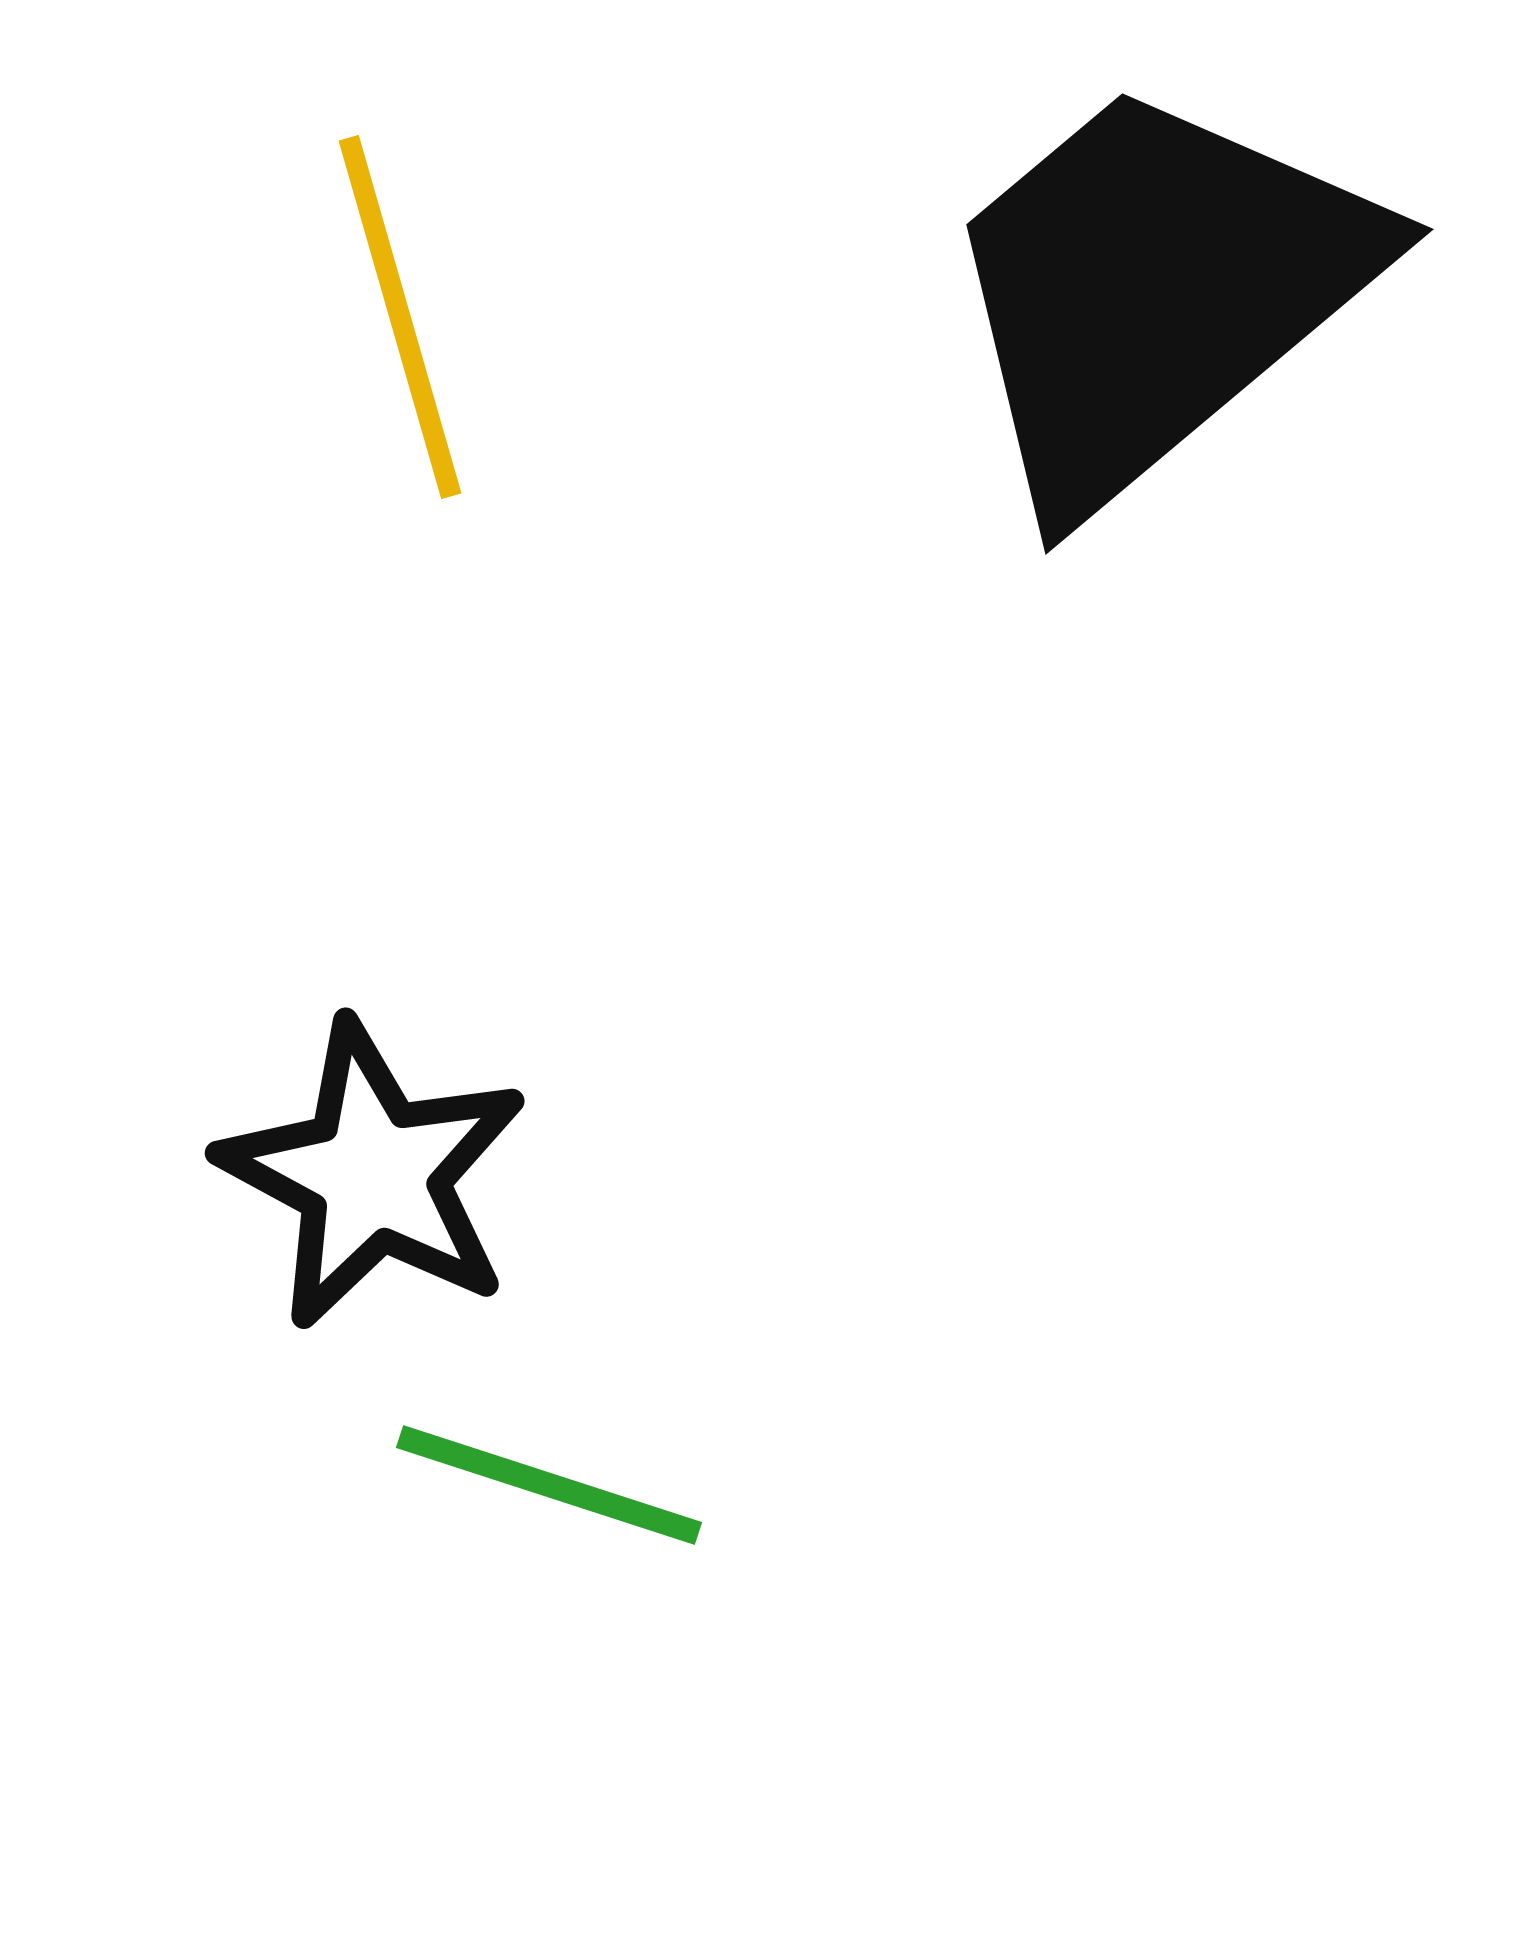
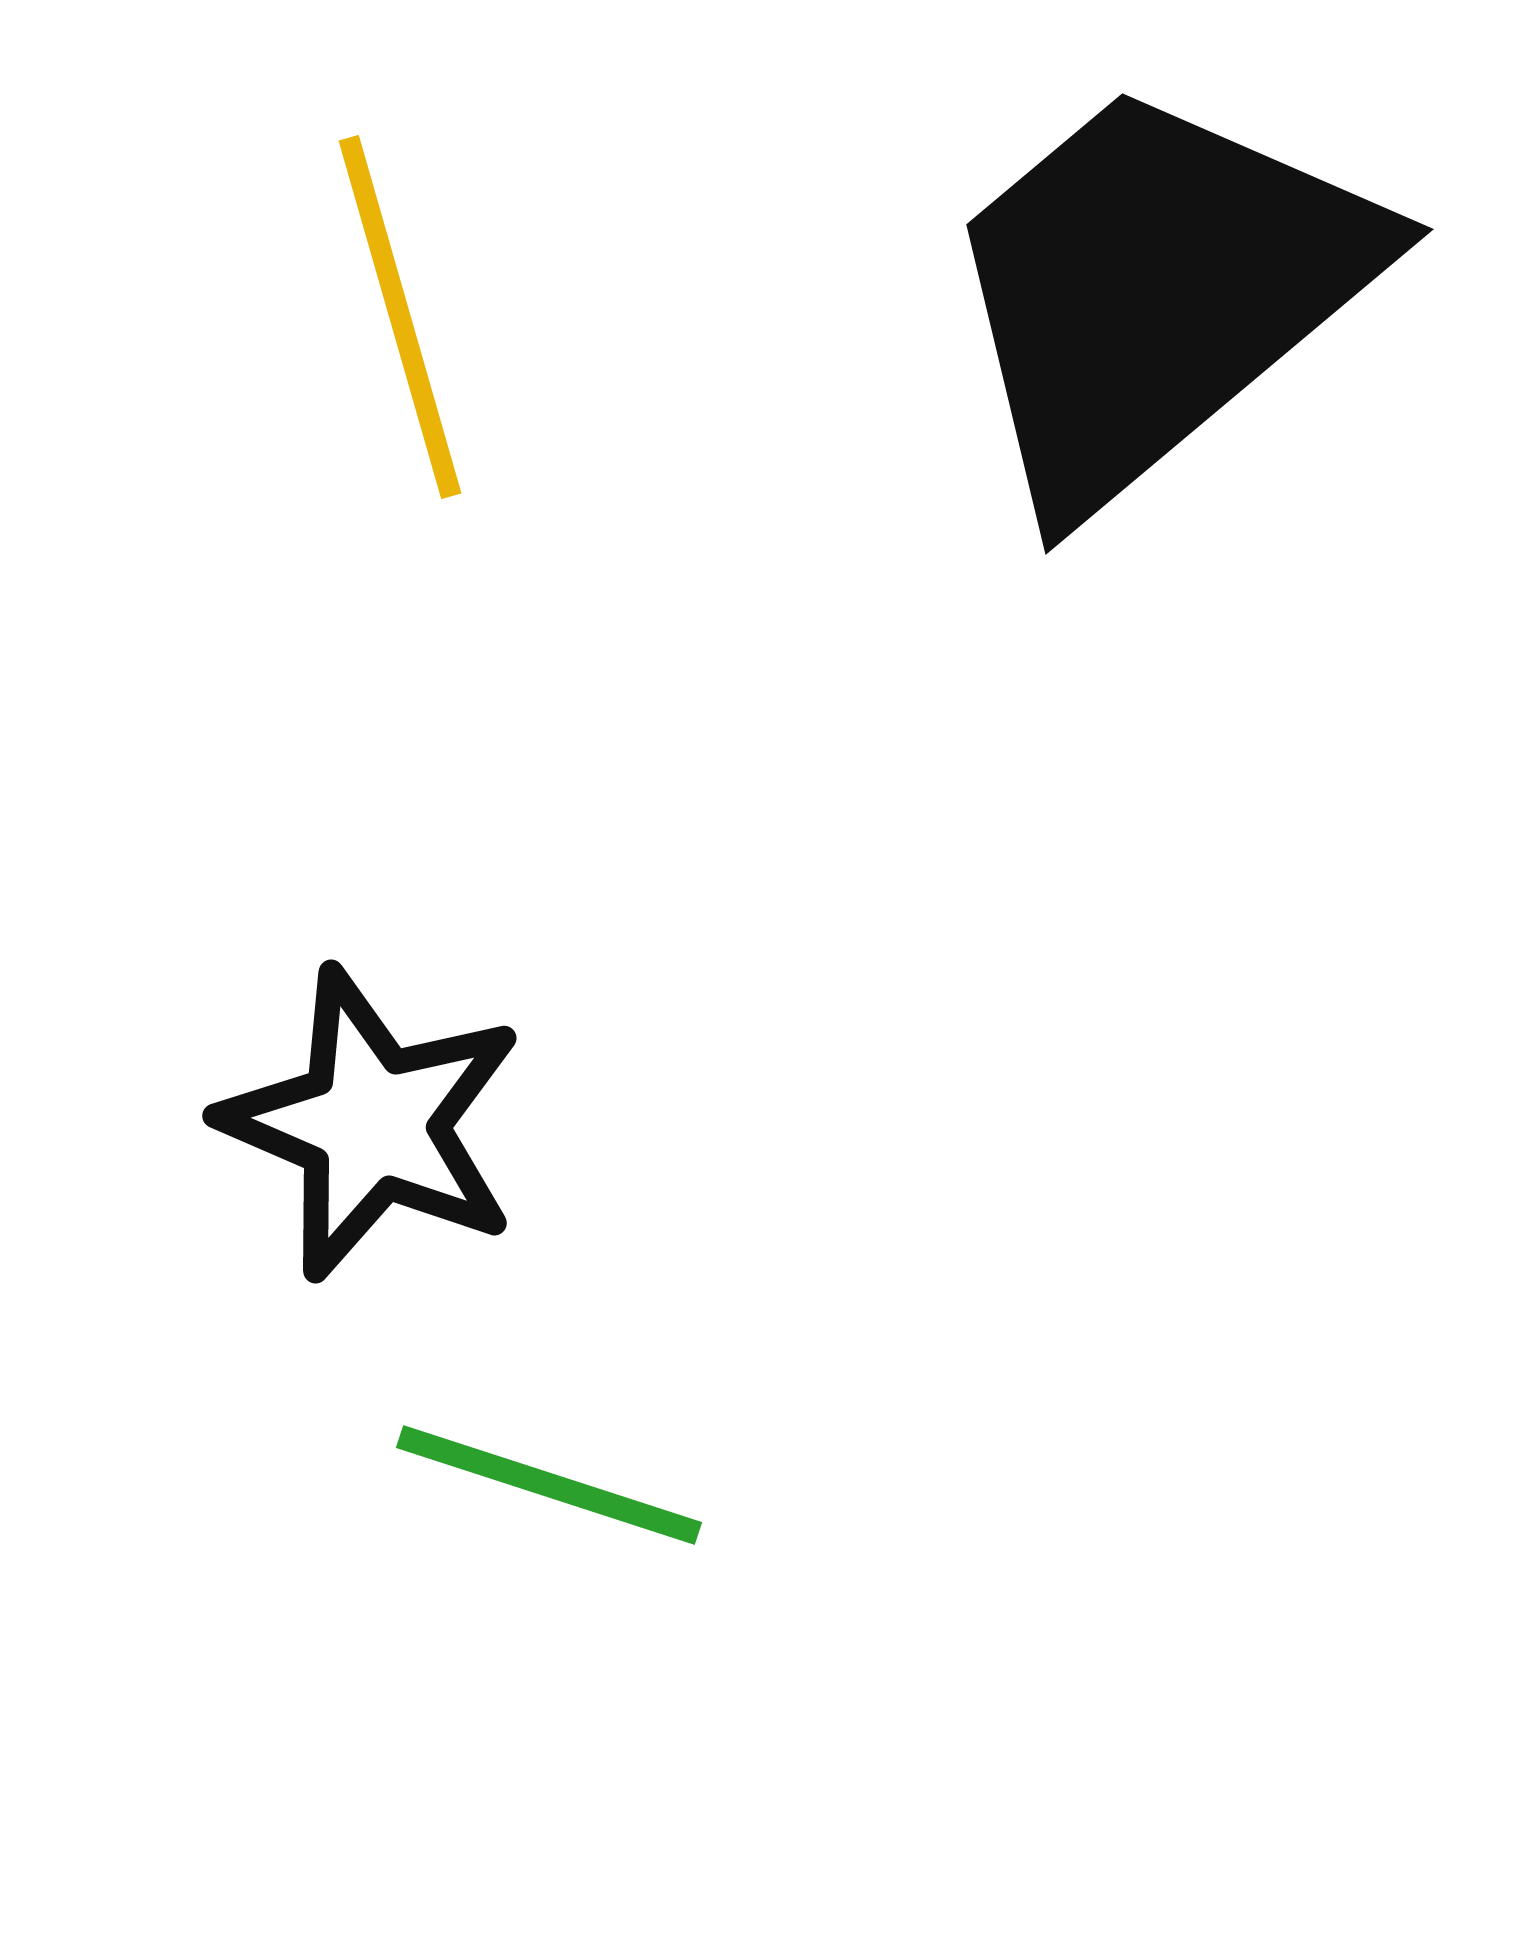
black star: moved 1 px left, 51 px up; rotated 5 degrees counterclockwise
